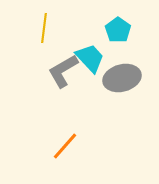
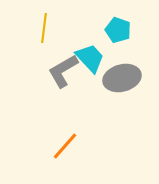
cyan pentagon: rotated 15 degrees counterclockwise
